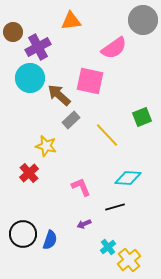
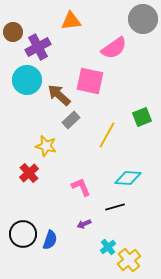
gray circle: moved 1 px up
cyan circle: moved 3 px left, 2 px down
yellow line: rotated 72 degrees clockwise
